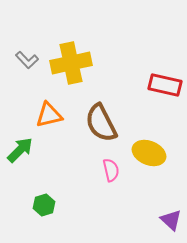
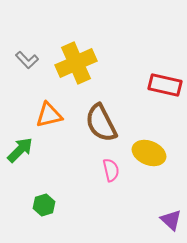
yellow cross: moved 5 px right; rotated 12 degrees counterclockwise
